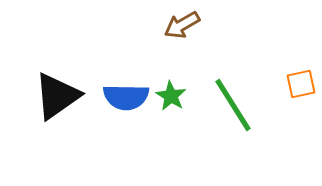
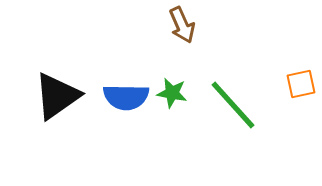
brown arrow: rotated 84 degrees counterclockwise
green star: moved 1 px right, 3 px up; rotated 20 degrees counterclockwise
green line: rotated 10 degrees counterclockwise
